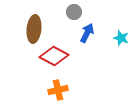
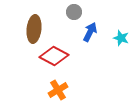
blue arrow: moved 3 px right, 1 px up
orange cross: rotated 18 degrees counterclockwise
